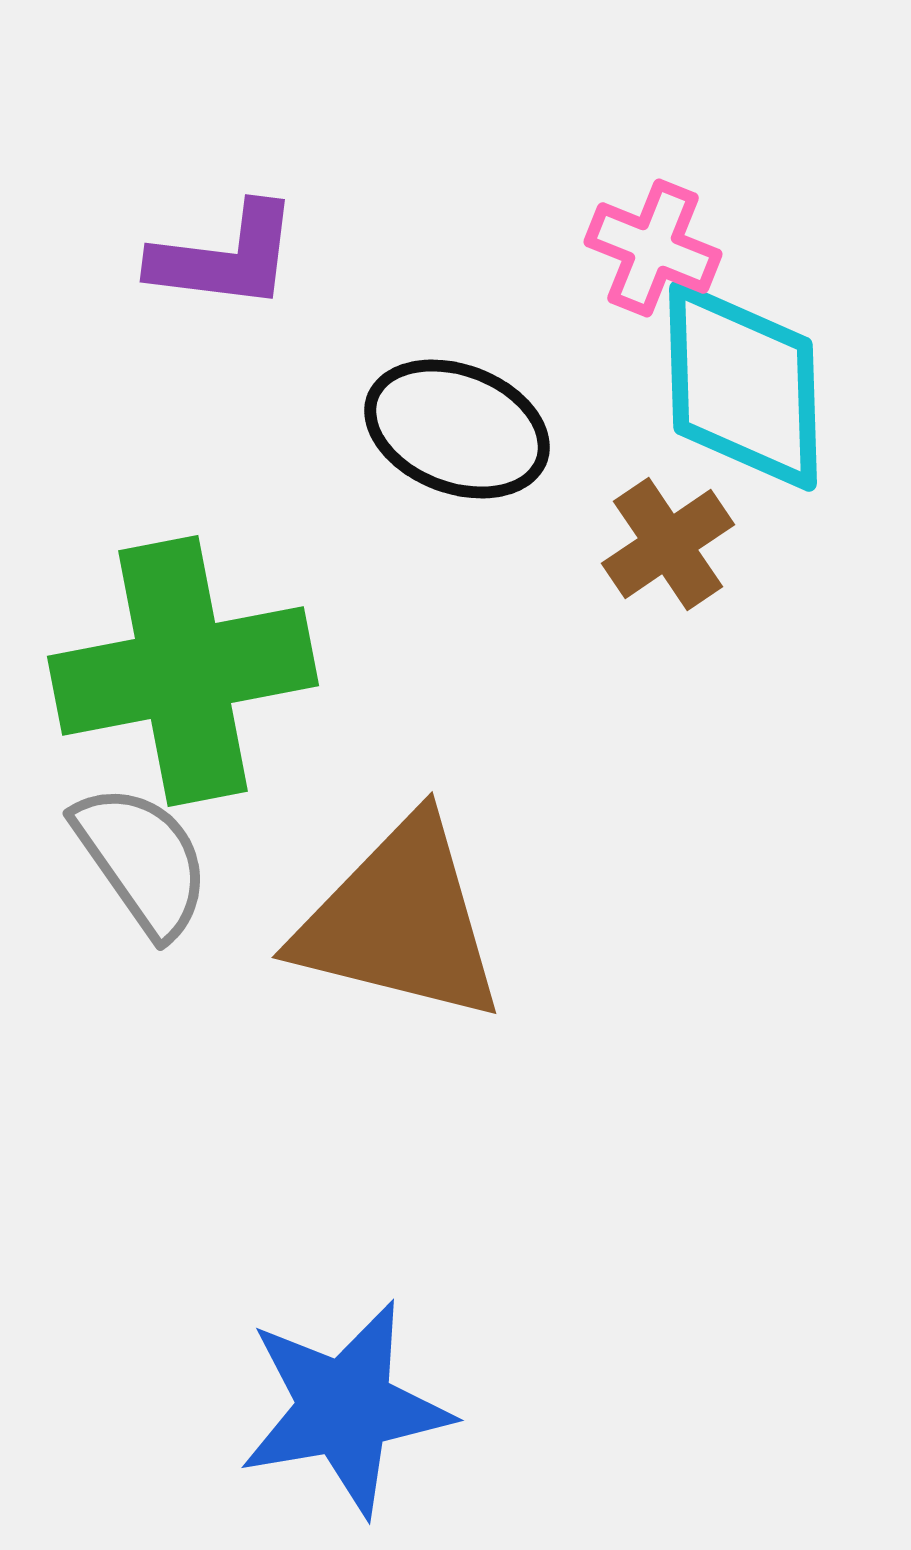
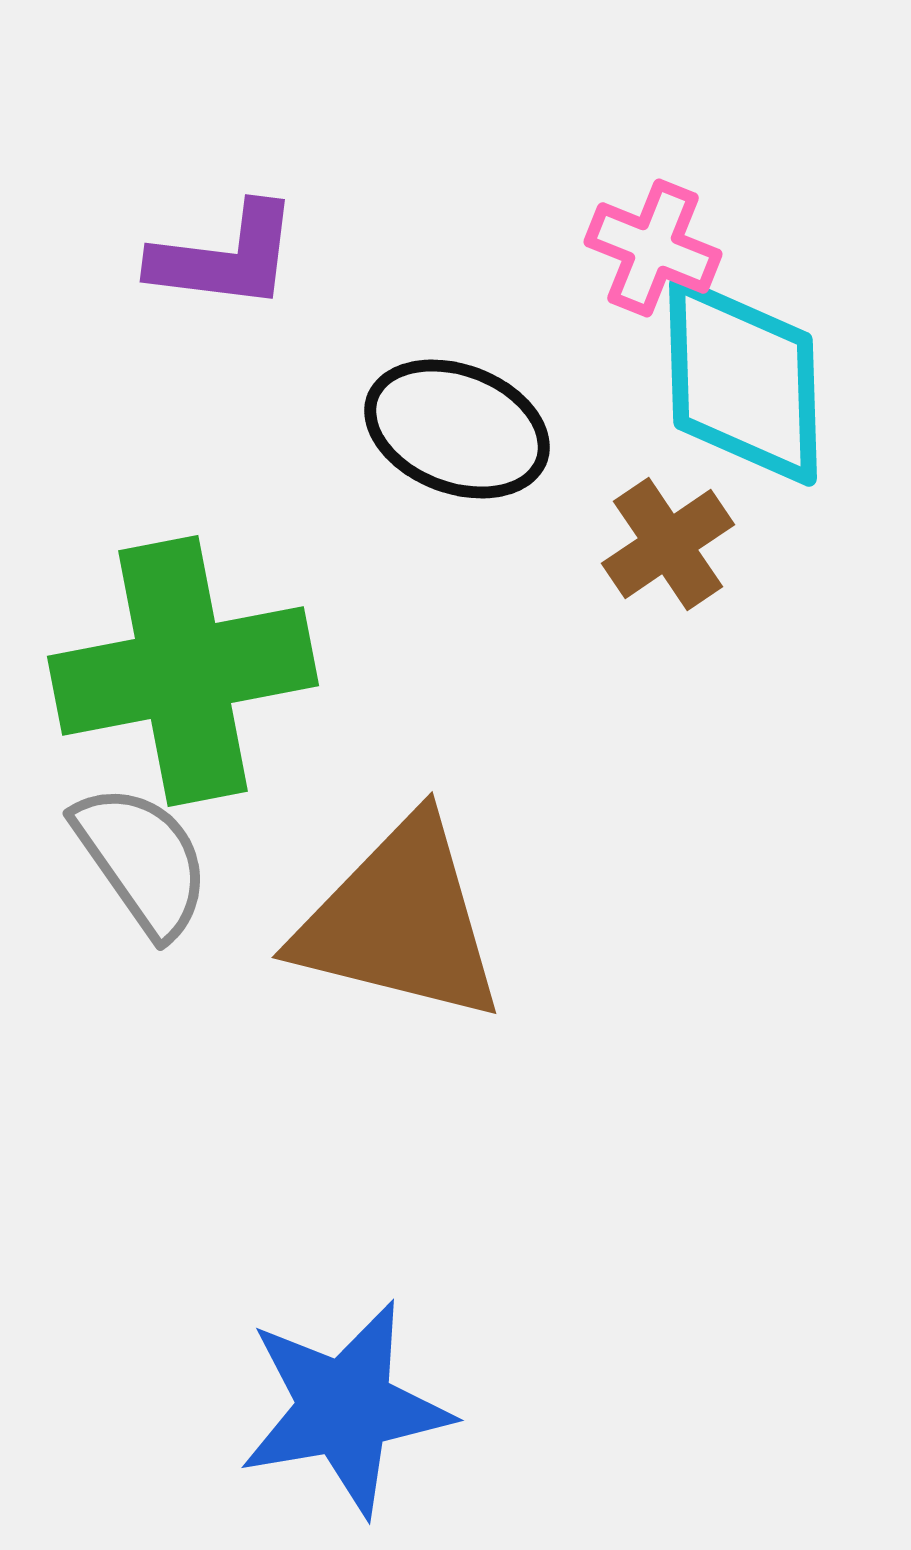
cyan diamond: moved 5 px up
